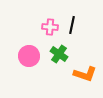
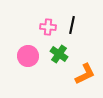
pink cross: moved 2 px left
pink circle: moved 1 px left
orange L-shape: rotated 45 degrees counterclockwise
